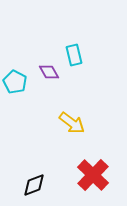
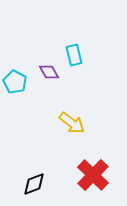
black diamond: moved 1 px up
